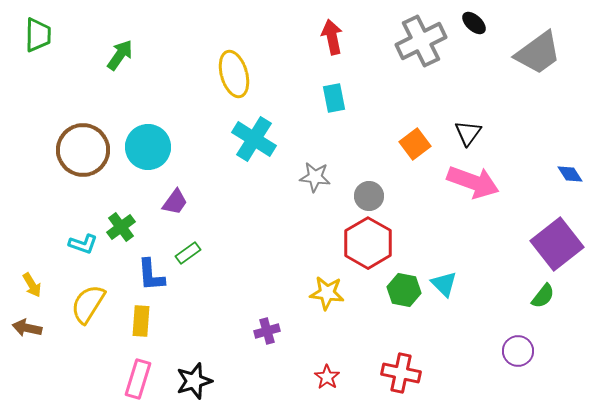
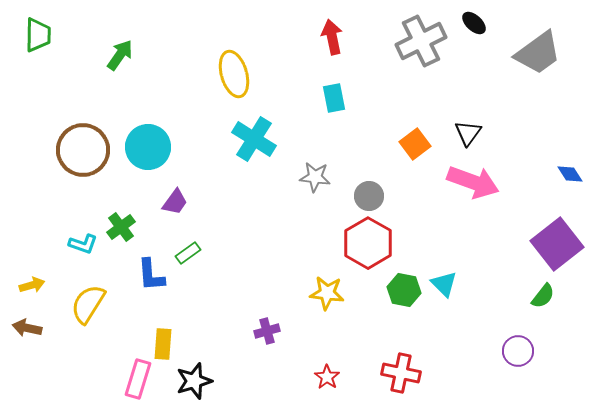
yellow arrow: rotated 75 degrees counterclockwise
yellow rectangle: moved 22 px right, 23 px down
